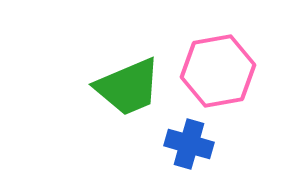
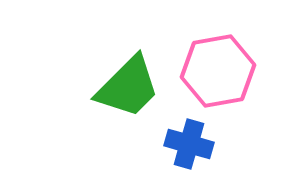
green trapezoid: rotated 22 degrees counterclockwise
